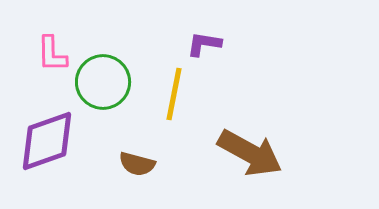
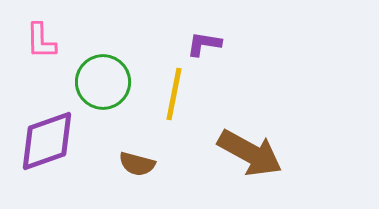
pink L-shape: moved 11 px left, 13 px up
